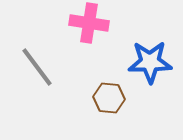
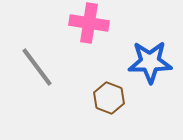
brown hexagon: rotated 16 degrees clockwise
